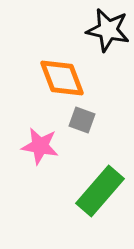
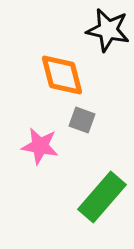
orange diamond: moved 3 px up; rotated 6 degrees clockwise
green rectangle: moved 2 px right, 6 px down
